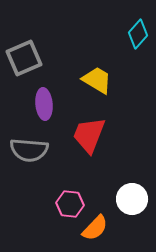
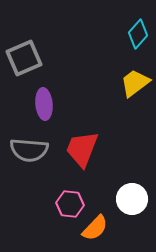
yellow trapezoid: moved 38 px right, 3 px down; rotated 68 degrees counterclockwise
red trapezoid: moved 7 px left, 14 px down
